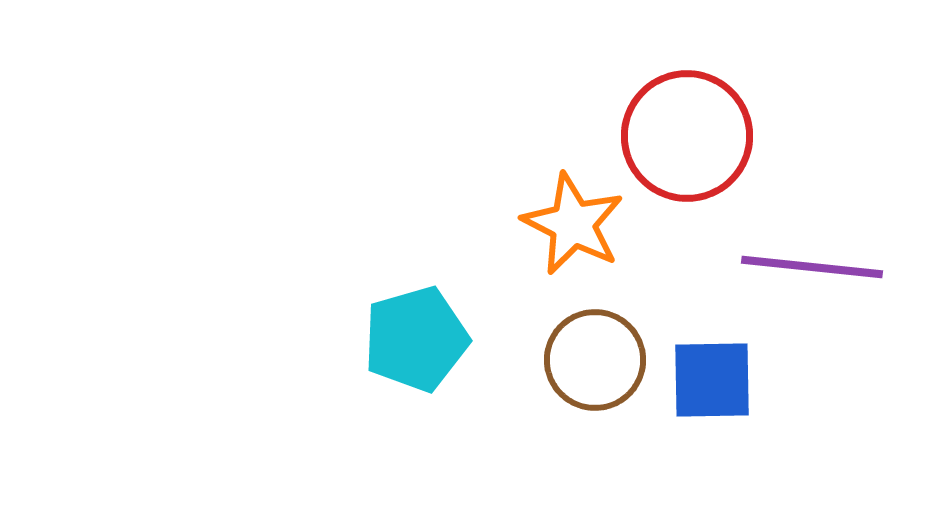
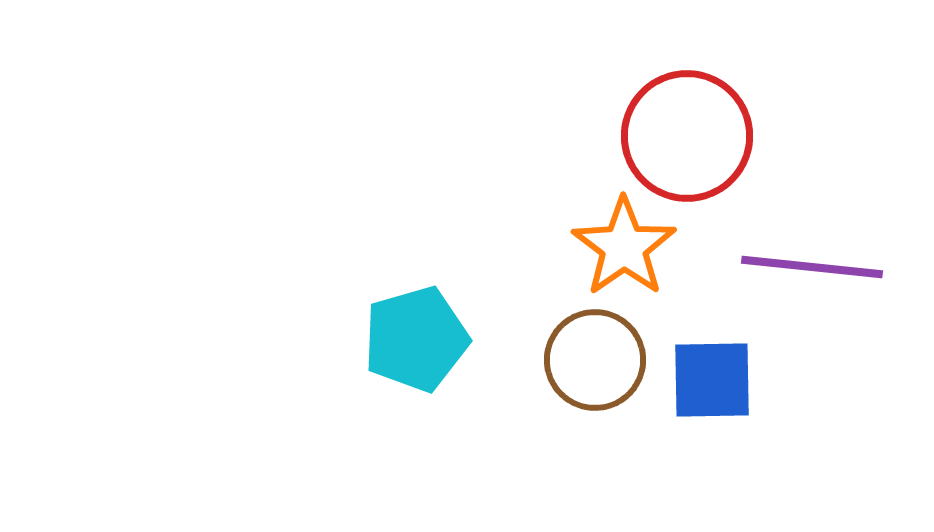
orange star: moved 51 px right, 23 px down; rotated 10 degrees clockwise
